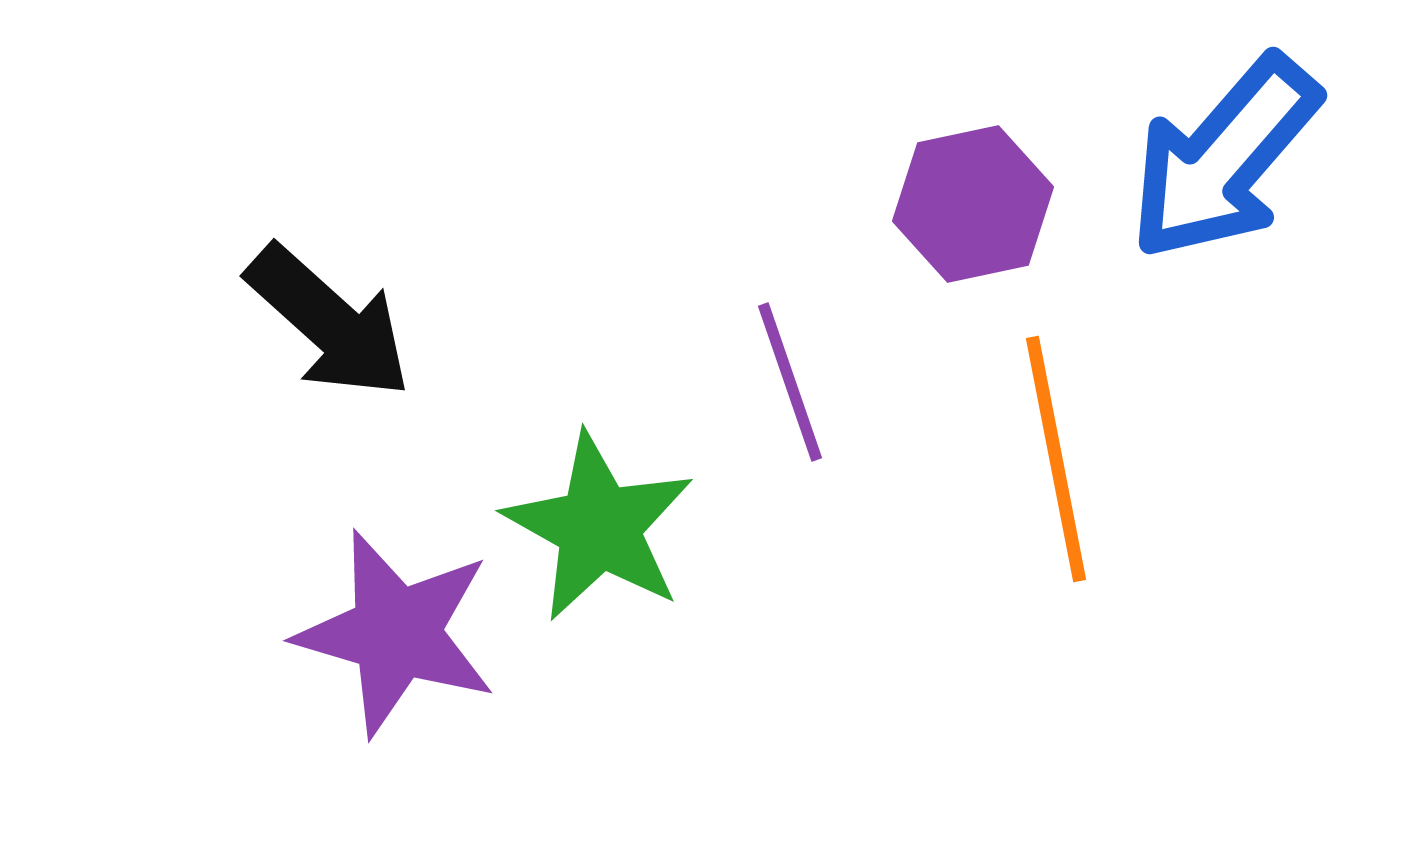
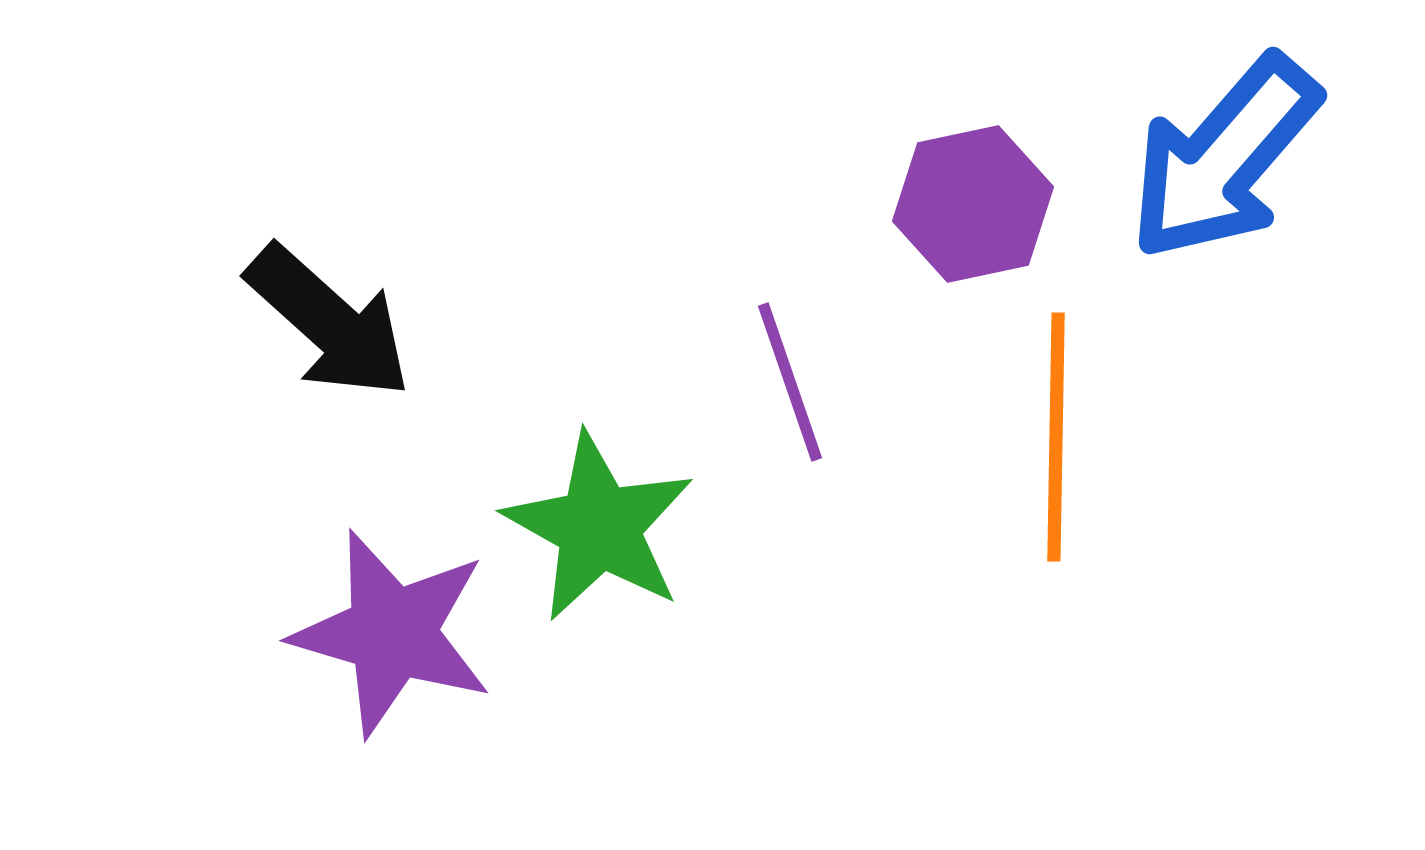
orange line: moved 22 px up; rotated 12 degrees clockwise
purple star: moved 4 px left
